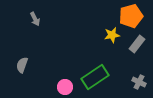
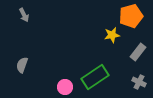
gray arrow: moved 11 px left, 4 px up
gray rectangle: moved 1 px right, 8 px down
